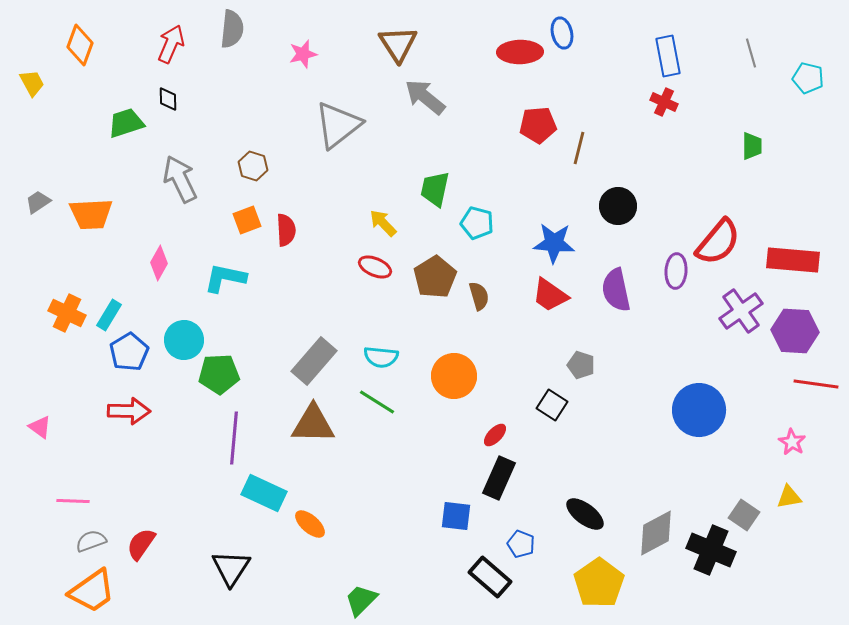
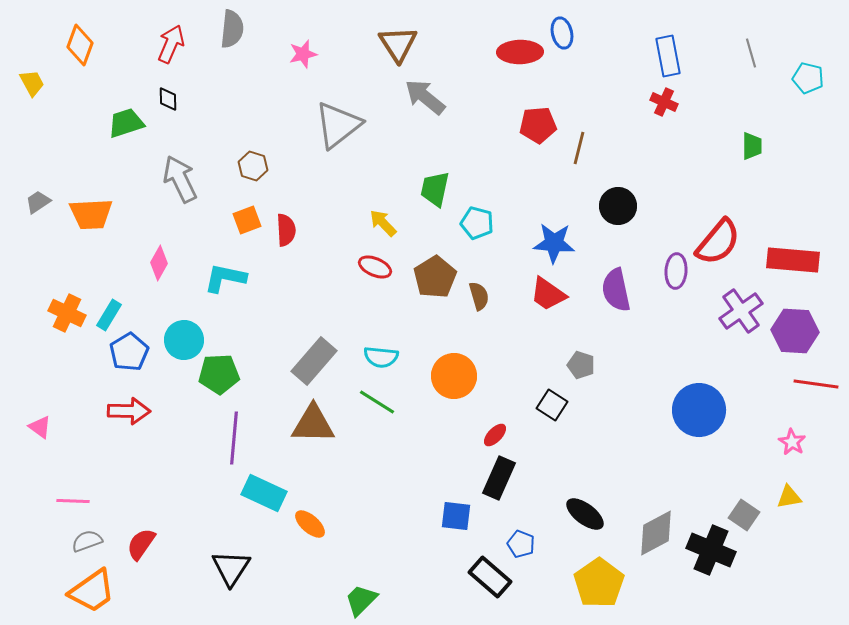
red trapezoid at (550, 295): moved 2 px left, 1 px up
gray semicircle at (91, 541): moved 4 px left
